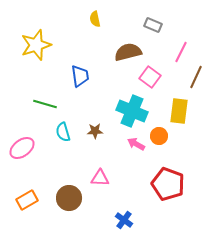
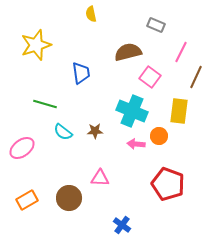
yellow semicircle: moved 4 px left, 5 px up
gray rectangle: moved 3 px right
blue trapezoid: moved 1 px right, 3 px up
cyan semicircle: rotated 36 degrees counterclockwise
pink arrow: rotated 24 degrees counterclockwise
blue cross: moved 2 px left, 5 px down
